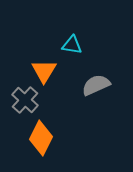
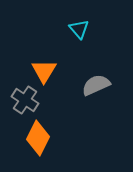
cyan triangle: moved 7 px right, 16 px up; rotated 40 degrees clockwise
gray cross: rotated 8 degrees counterclockwise
orange diamond: moved 3 px left
